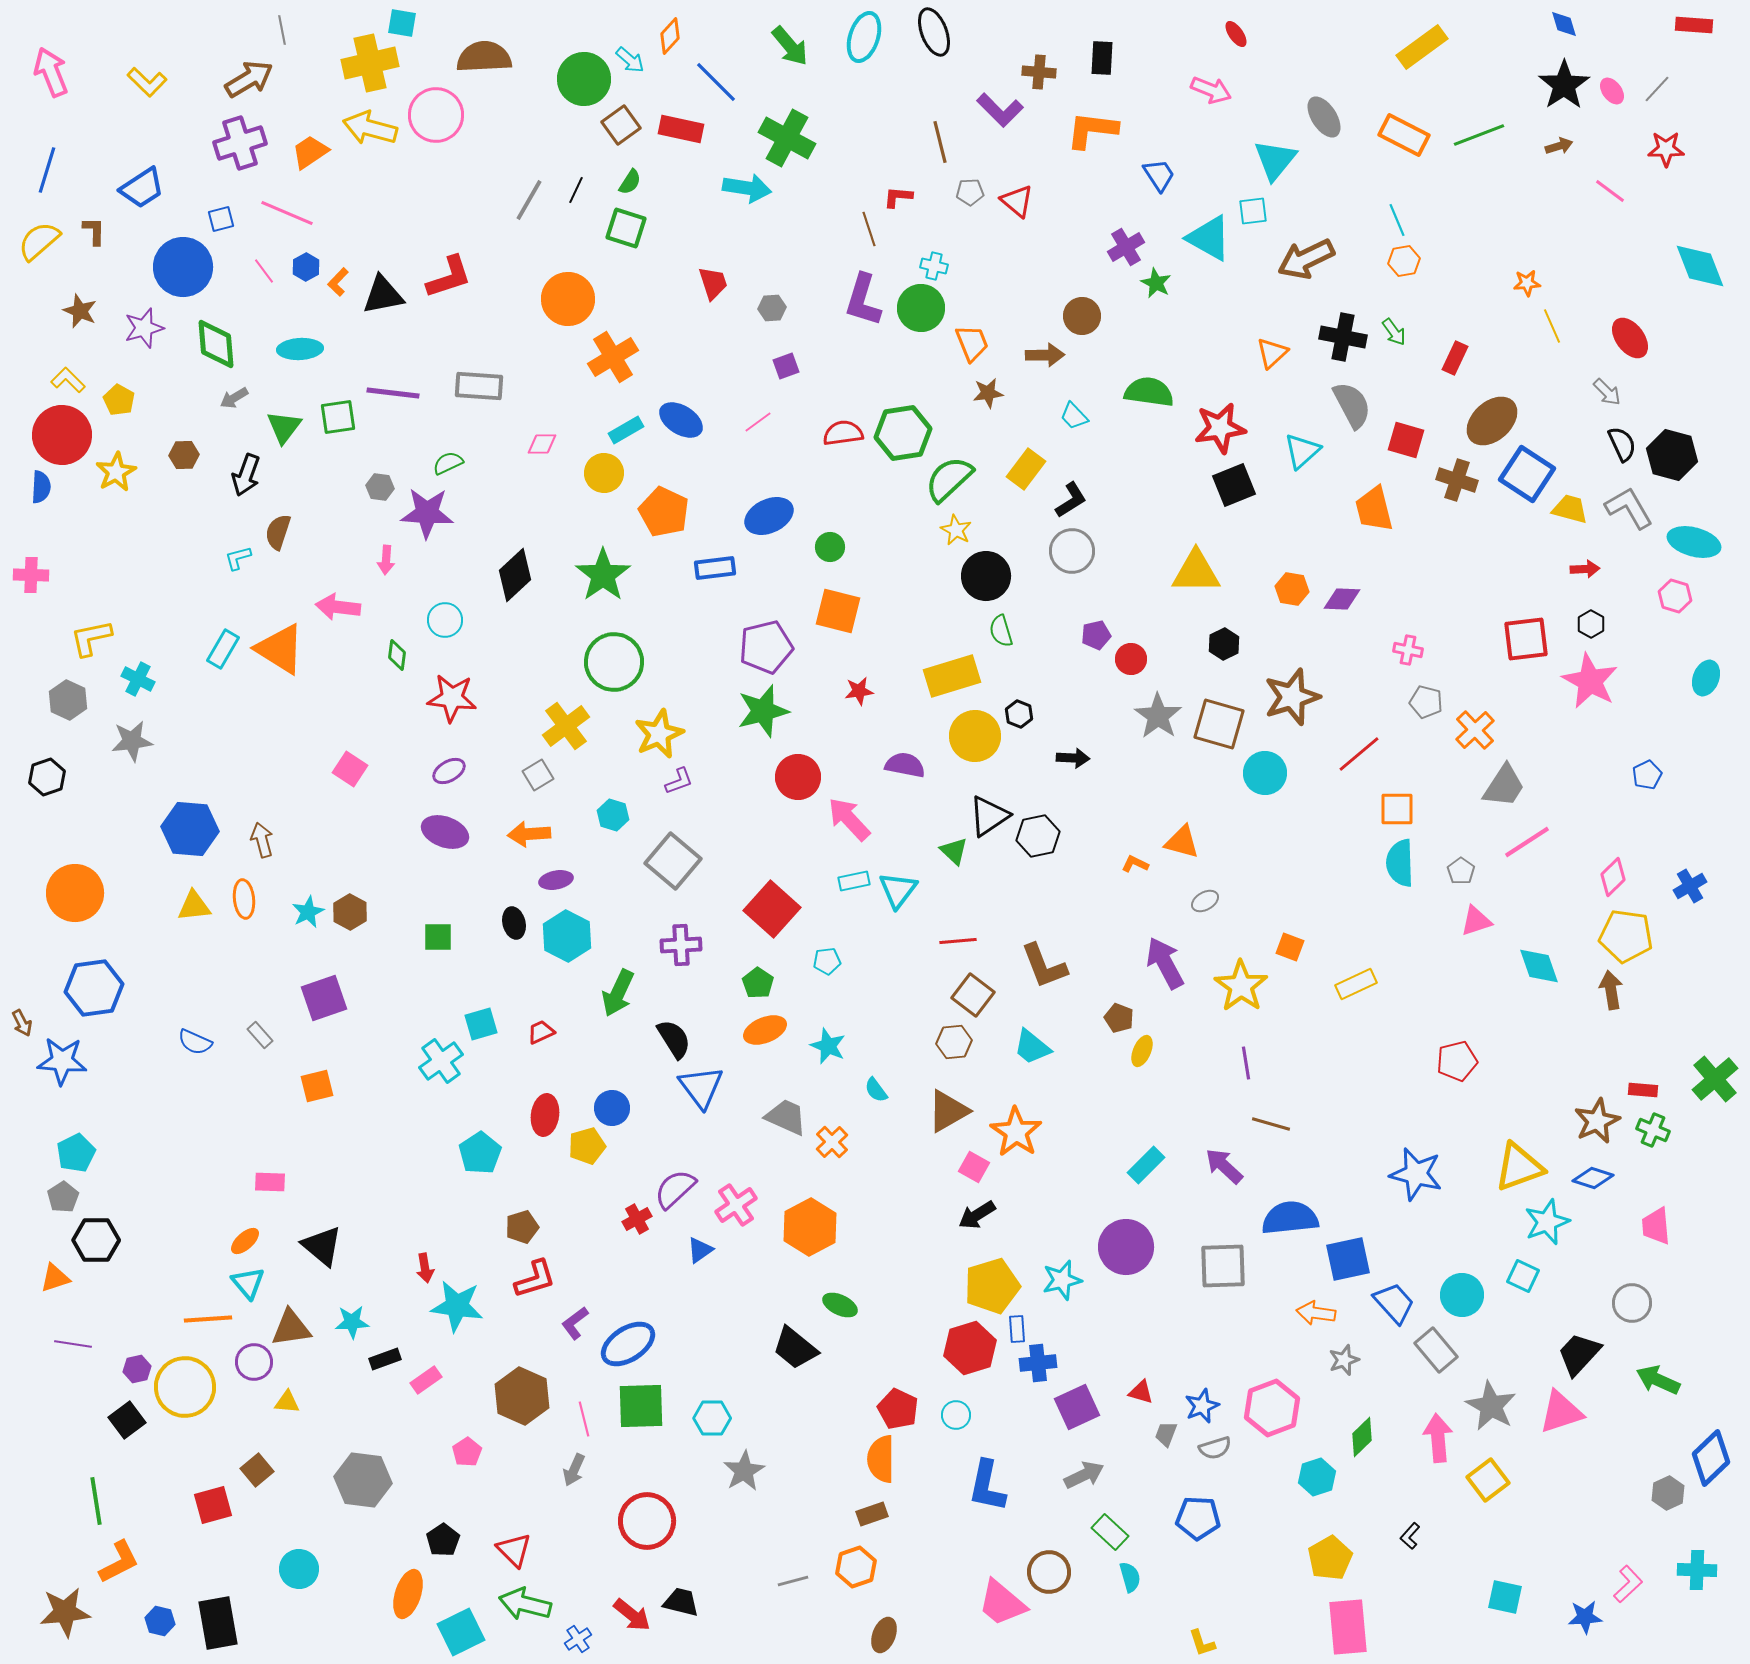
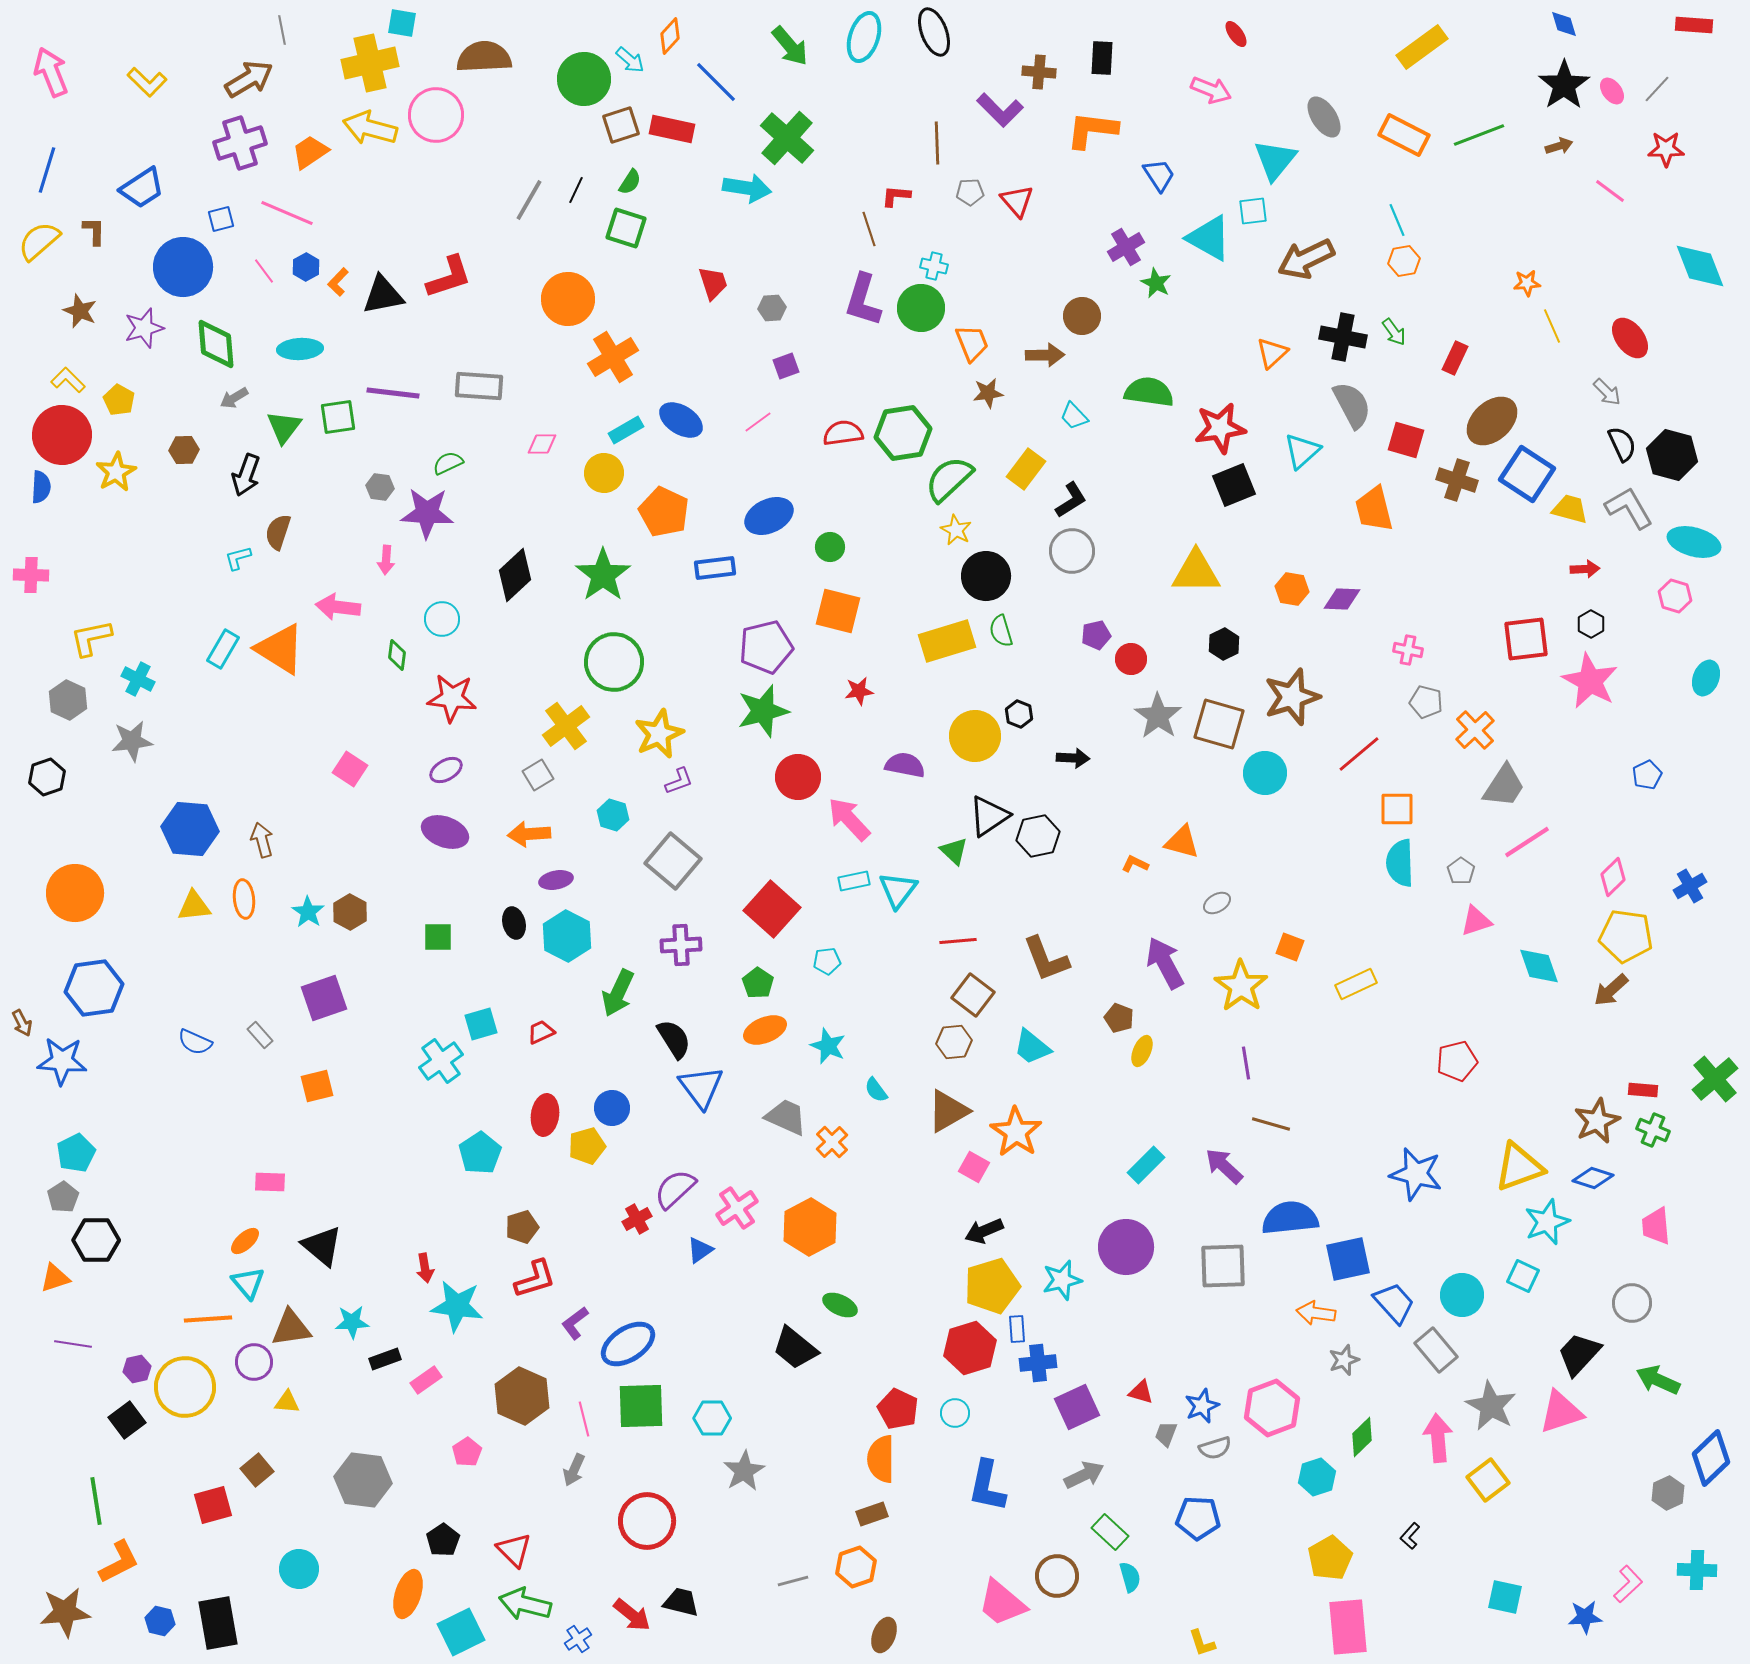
brown square at (621, 125): rotated 18 degrees clockwise
red rectangle at (681, 129): moved 9 px left
green cross at (787, 138): rotated 14 degrees clockwise
brown line at (940, 142): moved 3 px left, 1 px down; rotated 12 degrees clockwise
red L-shape at (898, 197): moved 2 px left, 1 px up
red triangle at (1017, 201): rotated 9 degrees clockwise
brown hexagon at (184, 455): moved 5 px up
cyan circle at (445, 620): moved 3 px left, 1 px up
yellow rectangle at (952, 676): moved 5 px left, 35 px up
purple ellipse at (449, 771): moved 3 px left, 1 px up
gray ellipse at (1205, 901): moved 12 px right, 2 px down
cyan star at (308, 912): rotated 12 degrees counterclockwise
brown L-shape at (1044, 966): moved 2 px right, 7 px up
brown arrow at (1611, 990): rotated 123 degrees counterclockwise
pink cross at (736, 1205): moved 1 px right, 3 px down
black arrow at (977, 1215): moved 7 px right, 16 px down; rotated 9 degrees clockwise
cyan circle at (956, 1415): moved 1 px left, 2 px up
brown circle at (1049, 1572): moved 8 px right, 4 px down
